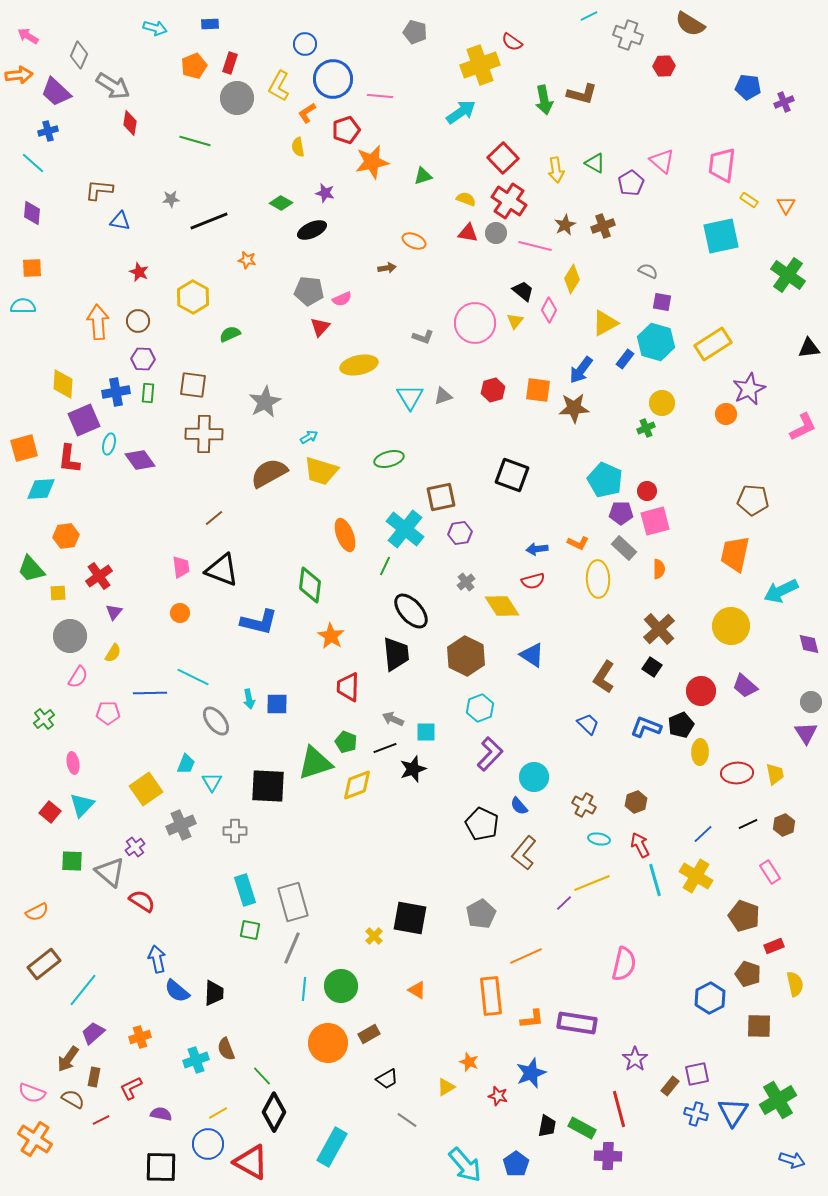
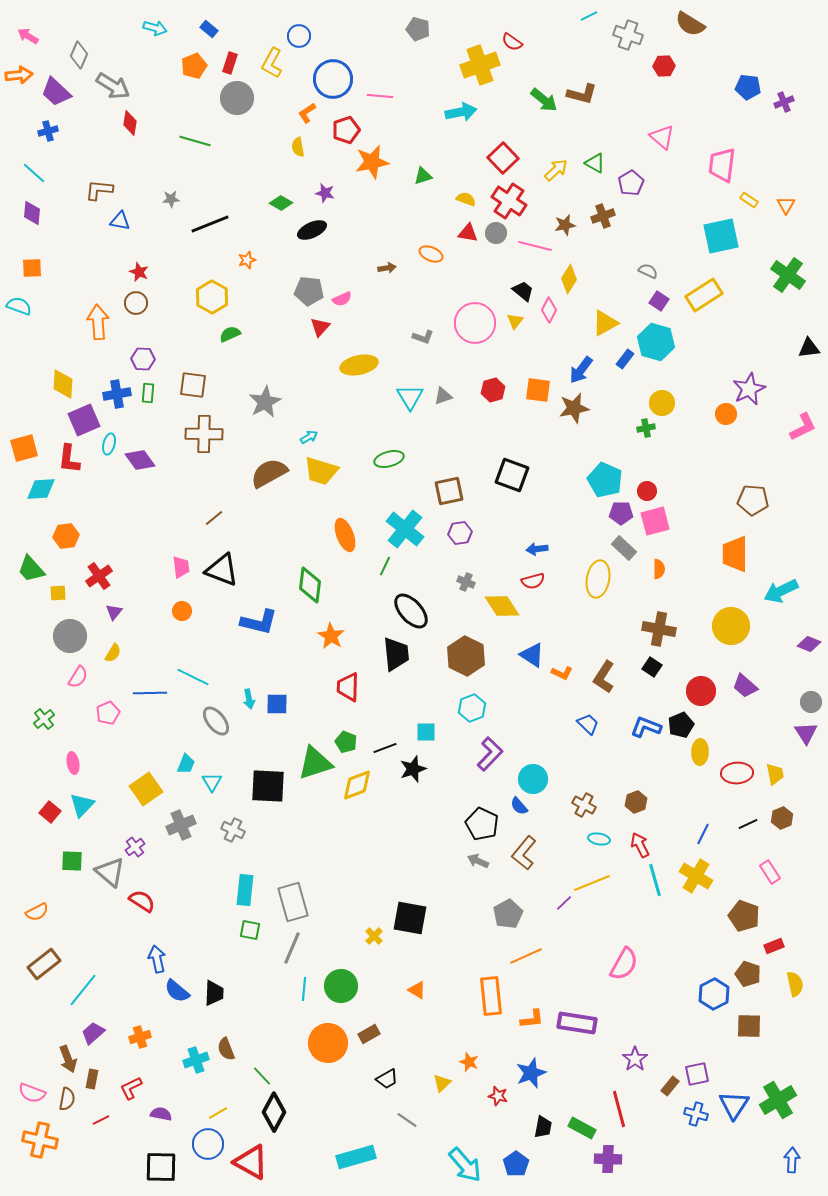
blue rectangle at (210, 24): moved 1 px left, 5 px down; rotated 42 degrees clockwise
gray pentagon at (415, 32): moved 3 px right, 3 px up
blue circle at (305, 44): moved 6 px left, 8 px up
yellow L-shape at (279, 86): moved 7 px left, 23 px up
green arrow at (544, 100): rotated 40 degrees counterclockwise
cyan arrow at (461, 112): rotated 24 degrees clockwise
pink triangle at (662, 161): moved 24 px up
cyan line at (33, 163): moved 1 px right, 10 px down
yellow arrow at (556, 170): rotated 125 degrees counterclockwise
black line at (209, 221): moved 1 px right, 3 px down
brown star at (565, 225): rotated 15 degrees clockwise
brown cross at (603, 226): moved 10 px up
orange ellipse at (414, 241): moved 17 px right, 13 px down
orange star at (247, 260): rotated 30 degrees counterclockwise
yellow diamond at (572, 279): moved 3 px left
yellow hexagon at (193, 297): moved 19 px right
purple square at (662, 302): moved 3 px left, 1 px up; rotated 24 degrees clockwise
cyan semicircle at (23, 306): moved 4 px left; rotated 20 degrees clockwise
brown circle at (138, 321): moved 2 px left, 18 px up
yellow rectangle at (713, 344): moved 9 px left, 49 px up
blue cross at (116, 392): moved 1 px right, 2 px down
brown star at (574, 408): rotated 8 degrees counterclockwise
green cross at (646, 428): rotated 12 degrees clockwise
brown square at (441, 497): moved 8 px right, 6 px up
orange L-shape at (578, 543): moved 16 px left, 130 px down
orange trapezoid at (735, 554): rotated 12 degrees counterclockwise
yellow ellipse at (598, 579): rotated 12 degrees clockwise
gray cross at (466, 582): rotated 30 degrees counterclockwise
orange circle at (180, 613): moved 2 px right, 2 px up
brown cross at (659, 629): rotated 36 degrees counterclockwise
purple diamond at (809, 644): rotated 55 degrees counterclockwise
cyan hexagon at (480, 708): moved 8 px left
pink pentagon at (108, 713): rotated 25 degrees counterclockwise
gray arrow at (393, 719): moved 85 px right, 142 px down
cyan circle at (534, 777): moved 1 px left, 2 px down
brown hexagon at (784, 825): moved 2 px left, 7 px up
gray cross at (235, 831): moved 2 px left, 1 px up; rotated 25 degrees clockwise
blue line at (703, 834): rotated 20 degrees counterclockwise
cyan rectangle at (245, 890): rotated 24 degrees clockwise
gray pentagon at (481, 914): moved 27 px right
pink semicircle at (624, 964): rotated 16 degrees clockwise
blue hexagon at (710, 998): moved 4 px right, 4 px up
brown square at (759, 1026): moved 10 px left
brown arrow at (68, 1059): rotated 56 degrees counterclockwise
brown rectangle at (94, 1077): moved 2 px left, 2 px down
yellow triangle at (446, 1087): moved 4 px left, 4 px up; rotated 12 degrees counterclockwise
brown semicircle at (73, 1099): moved 6 px left; rotated 70 degrees clockwise
blue triangle at (733, 1112): moved 1 px right, 7 px up
black trapezoid at (547, 1126): moved 4 px left, 1 px down
orange cross at (35, 1139): moved 5 px right, 1 px down; rotated 20 degrees counterclockwise
cyan rectangle at (332, 1147): moved 24 px right, 10 px down; rotated 45 degrees clockwise
purple cross at (608, 1156): moved 3 px down
blue arrow at (792, 1160): rotated 105 degrees counterclockwise
